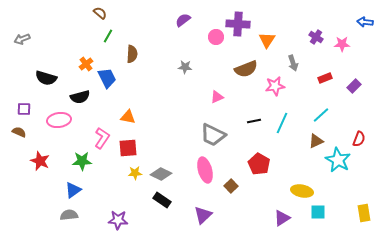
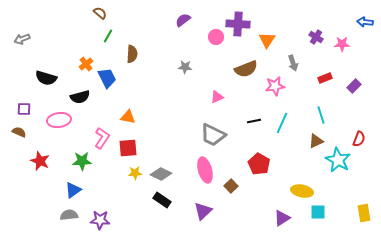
cyan line at (321, 115): rotated 66 degrees counterclockwise
purple triangle at (203, 215): moved 4 px up
purple star at (118, 220): moved 18 px left
